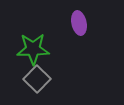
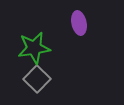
green star: moved 1 px right, 1 px up; rotated 8 degrees counterclockwise
